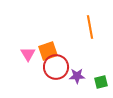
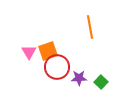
pink triangle: moved 1 px right, 2 px up
red circle: moved 1 px right
purple star: moved 2 px right, 2 px down
green square: rotated 32 degrees counterclockwise
